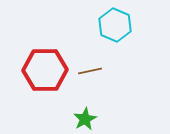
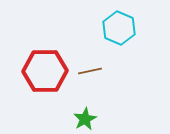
cyan hexagon: moved 4 px right, 3 px down
red hexagon: moved 1 px down
